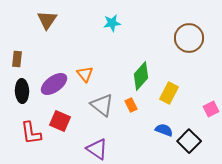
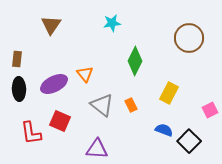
brown triangle: moved 4 px right, 5 px down
green diamond: moved 6 px left, 15 px up; rotated 16 degrees counterclockwise
purple ellipse: rotated 8 degrees clockwise
black ellipse: moved 3 px left, 2 px up
pink square: moved 1 px left, 1 px down
purple triangle: rotated 30 degrees counterclockwise
